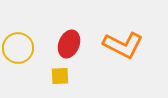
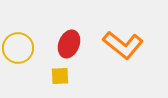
orange L-shape: rotated 12 degrees clockwise
